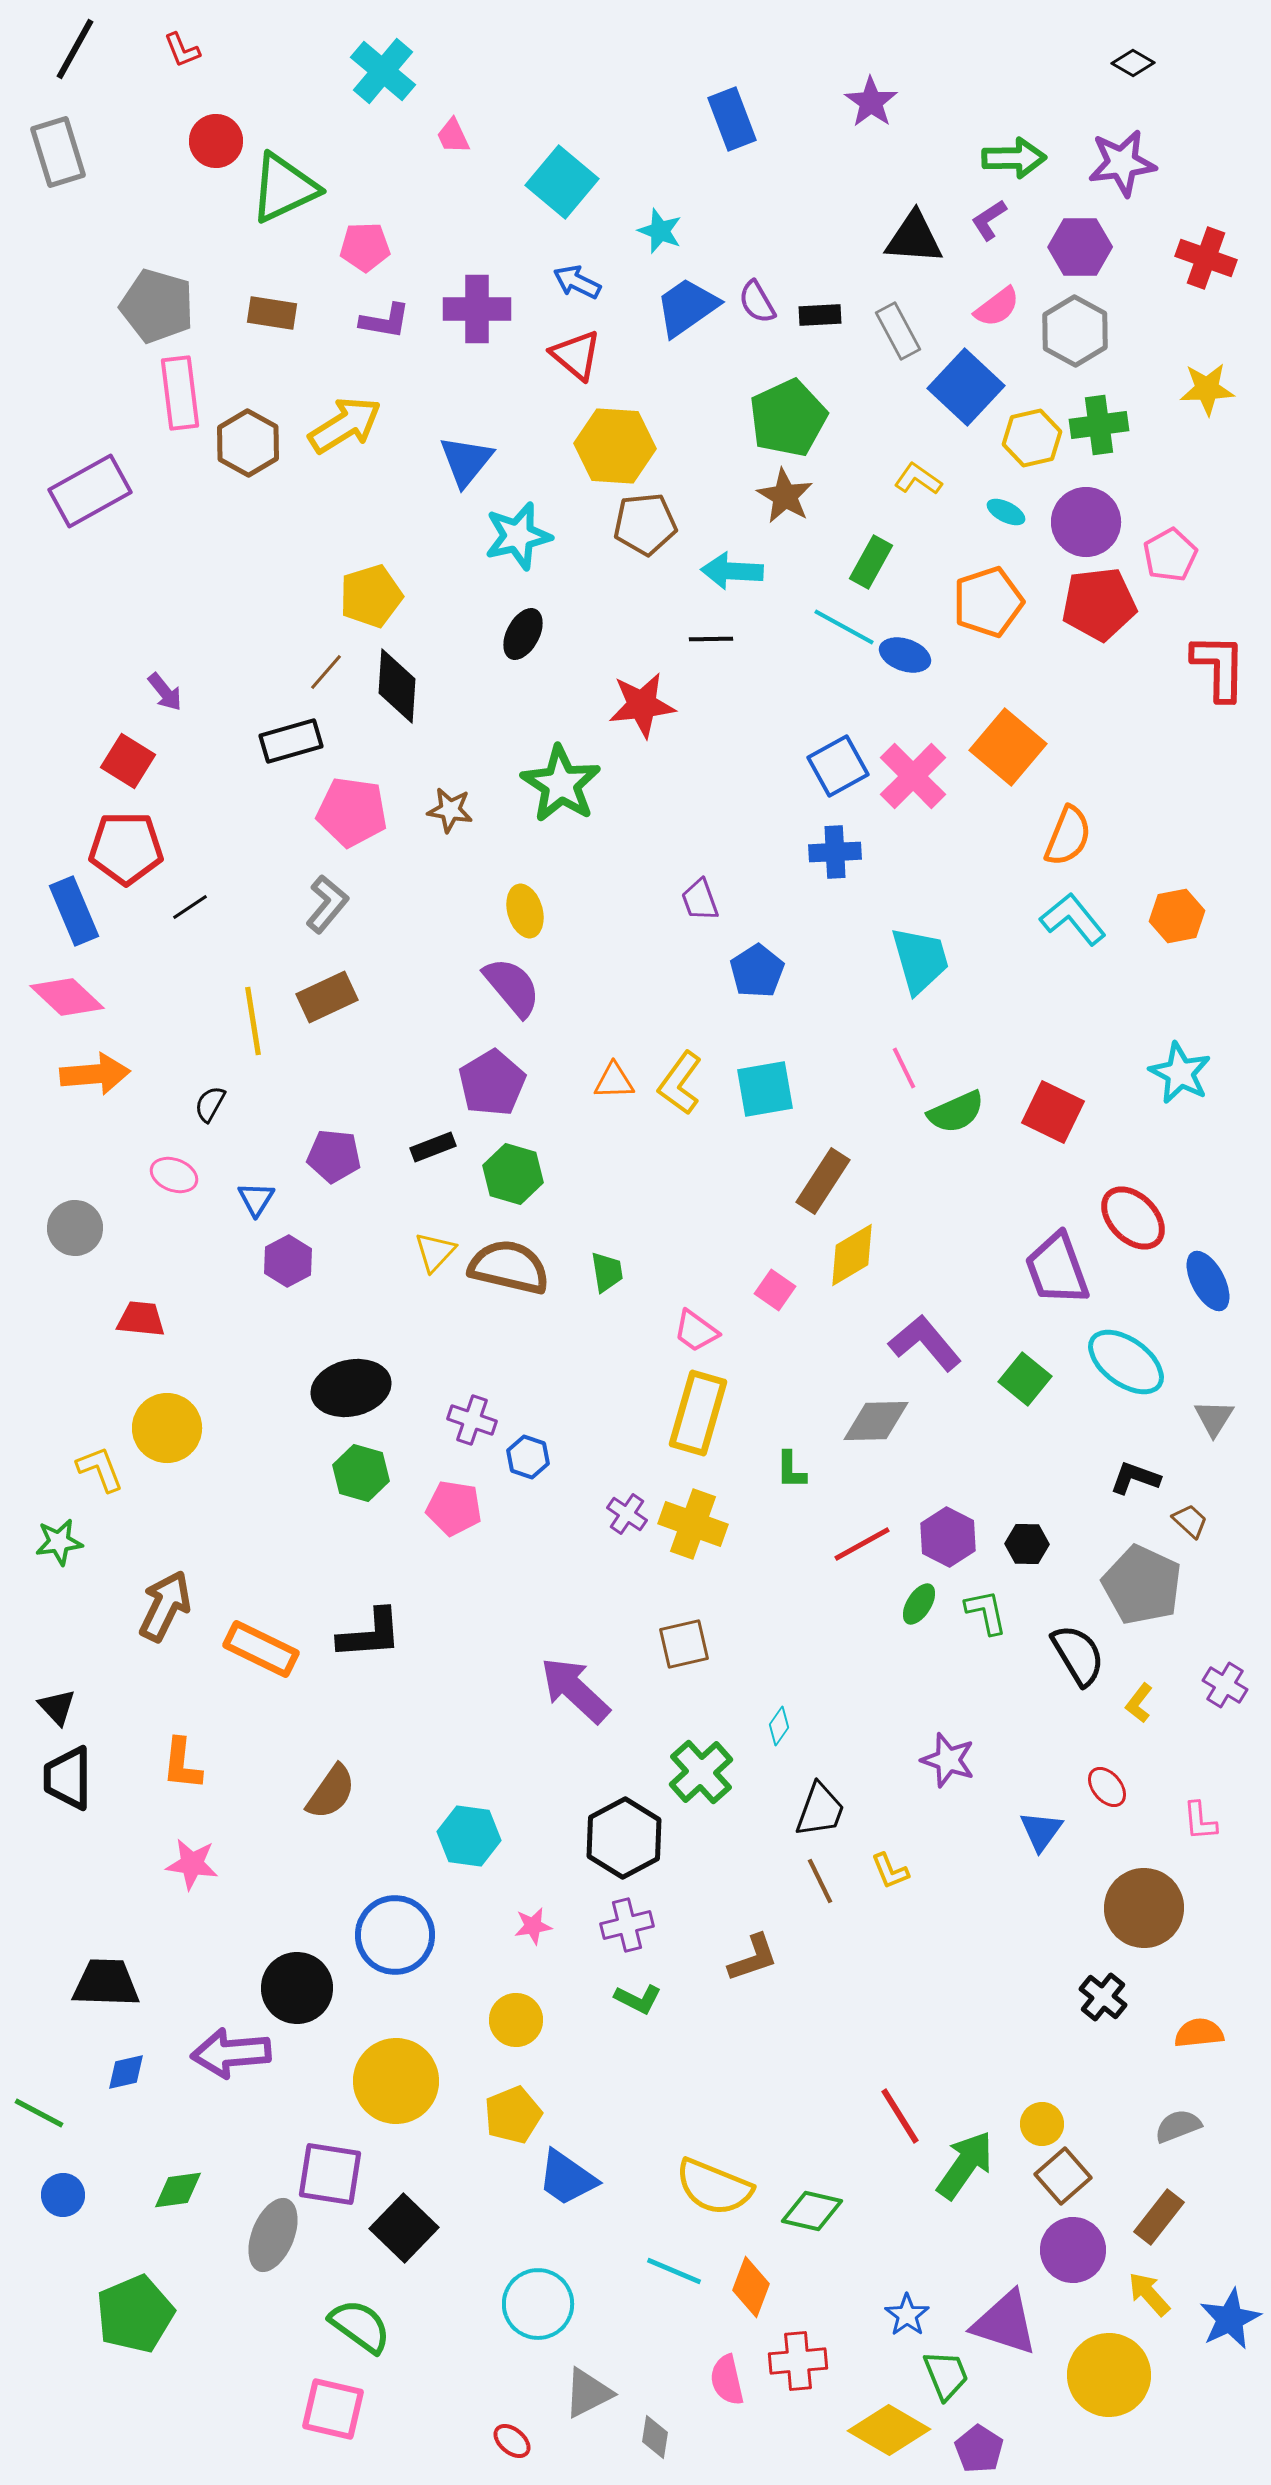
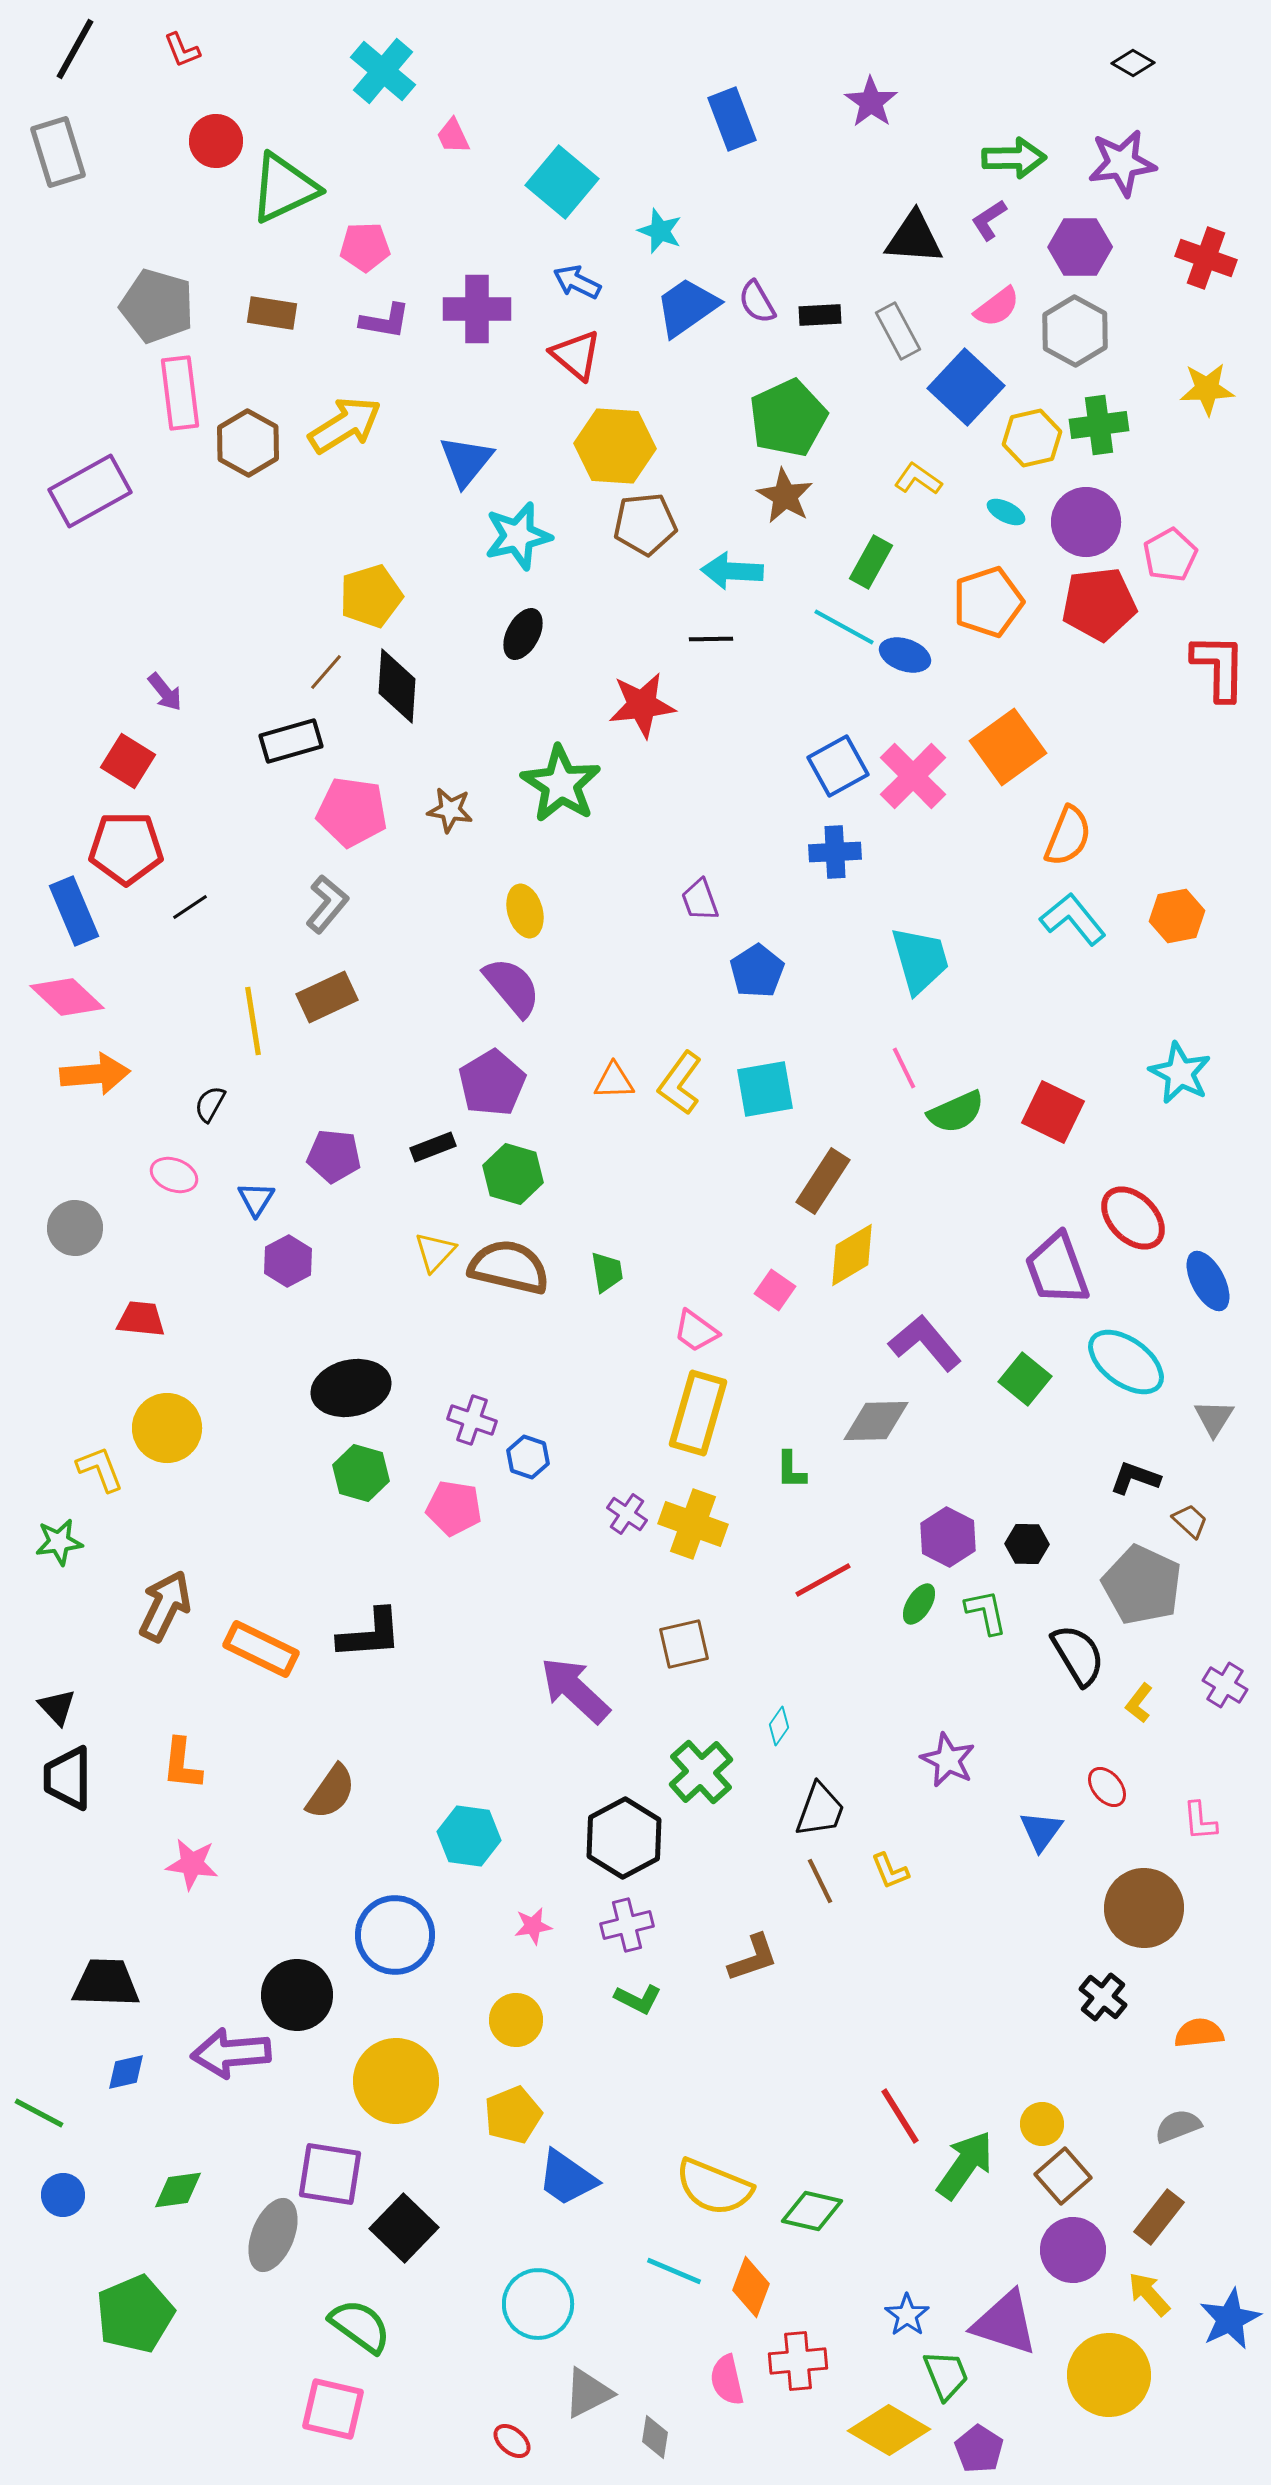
orange square at (1008, 747): rotated 14 degrees clockwise
red line at (862, 1544): moved 39 px left, 36 px down
purple star at (948, 1760): rotated 8 degrees clockwise
black circle at (297, 1988): moved 7 px down
